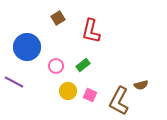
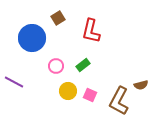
blue circle: moved 5 px right, 9 px up
